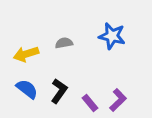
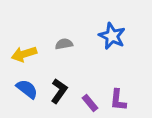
blue star: rotated 12 degrees clockwise
gray semicircle: moved 1 px down
yellow arrow: moved 2 px left
purple L-shape: rotated 140 degrees clockwise
